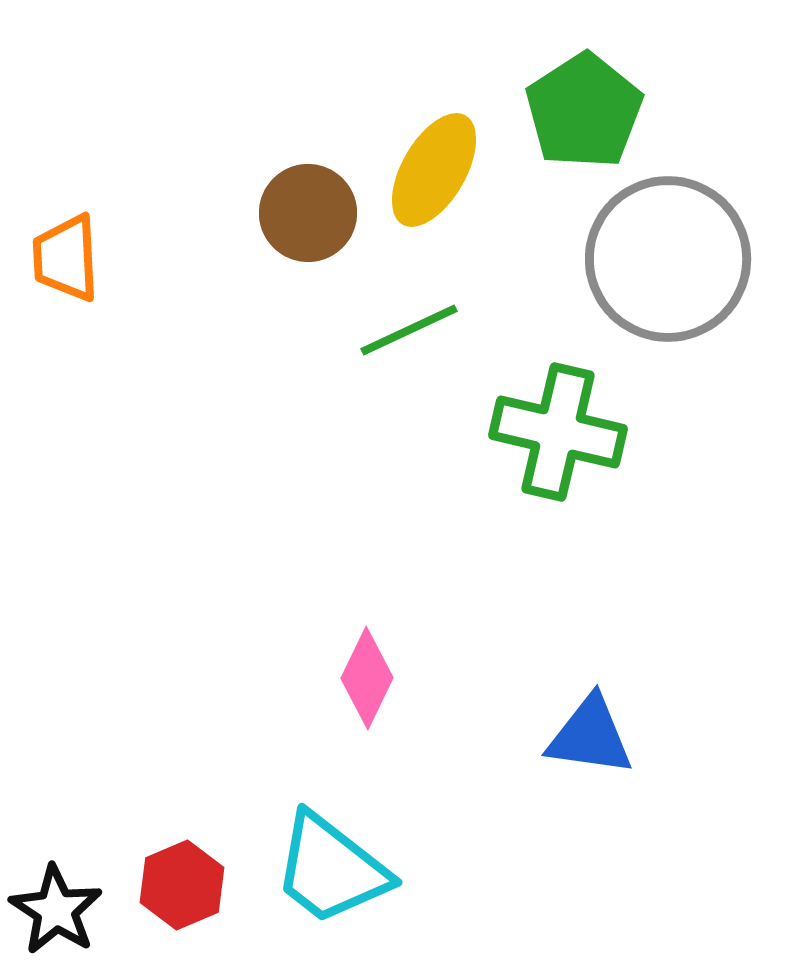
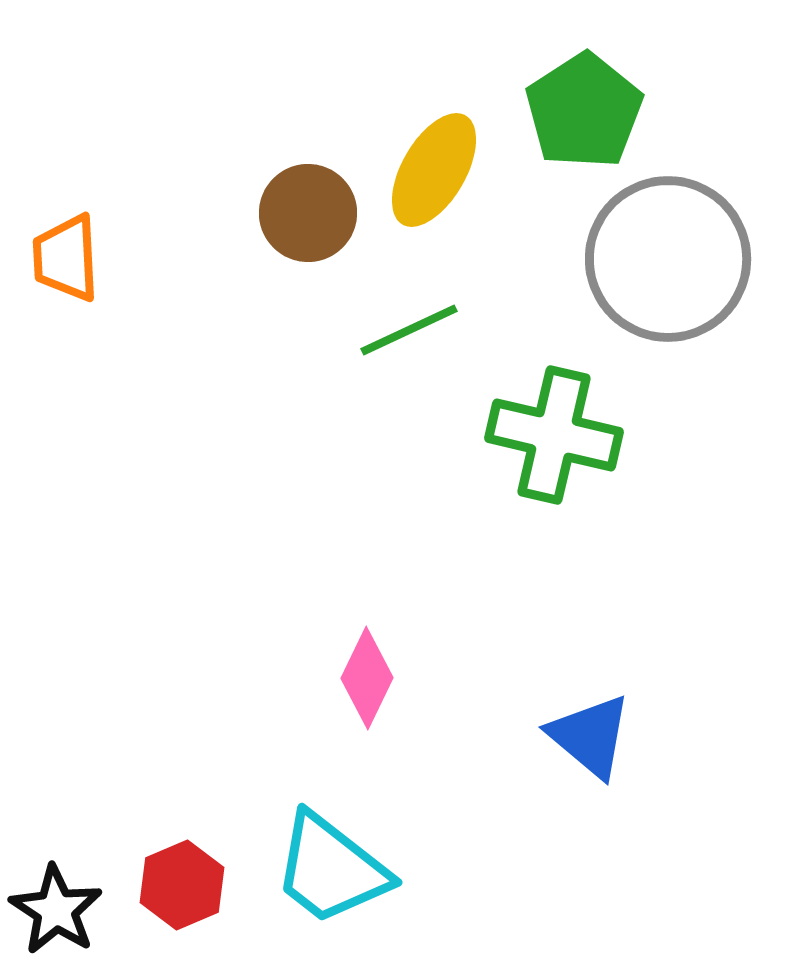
green cross: moved 4 px left, 3 px down
blue triangle: rotated 32 degrees clockwise
